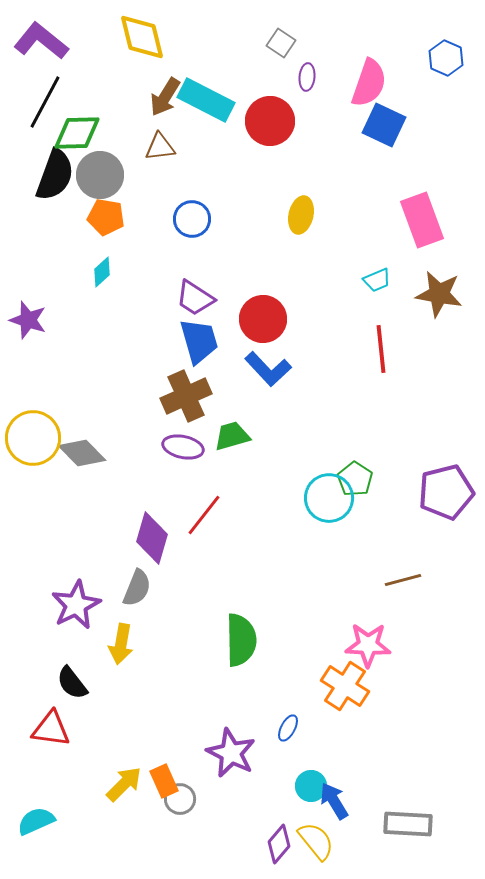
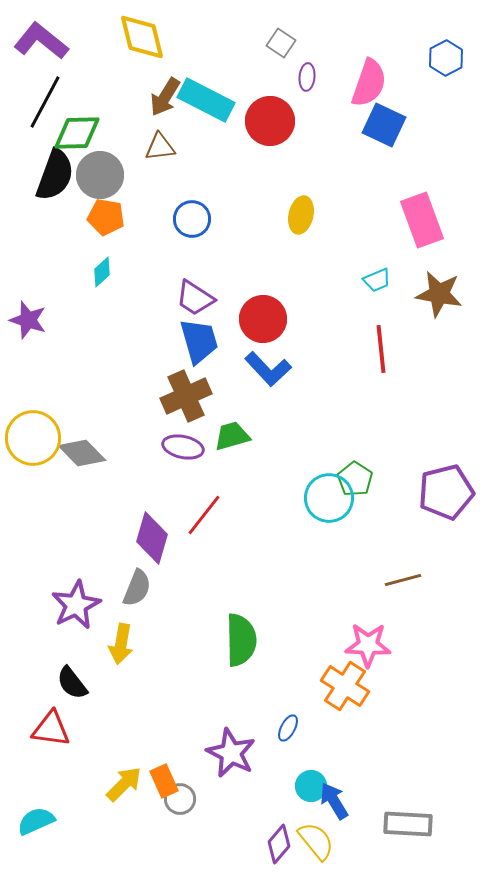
blue hexagon at (446, 58): rotated 8 degrees clockwise
